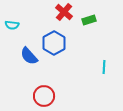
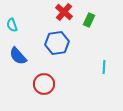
green rectangle: rotated 48 degrees counterclockwise
cyan semicircle: rotated 64 degrees clockwise
blue hexagon: moved 3 px right; rotated 20 degrees clockwise
blue semicircle: moved 11 px left
red circle: moved 12 px up
